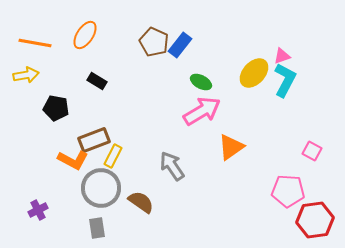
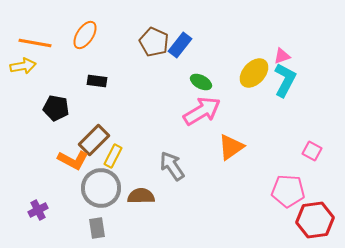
yellow arrow: moved 3 px left, 9 px up
black rectangle: rotated 24 degrees counterclockwise
brown rectangle: rotated 24 degrees counterclockwise
brown semicircle: moved 6 px up; rotated 36 degrees counterclockwise
